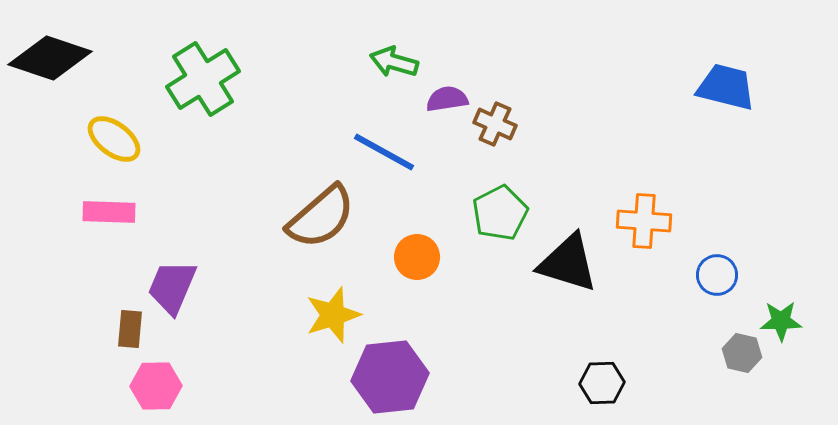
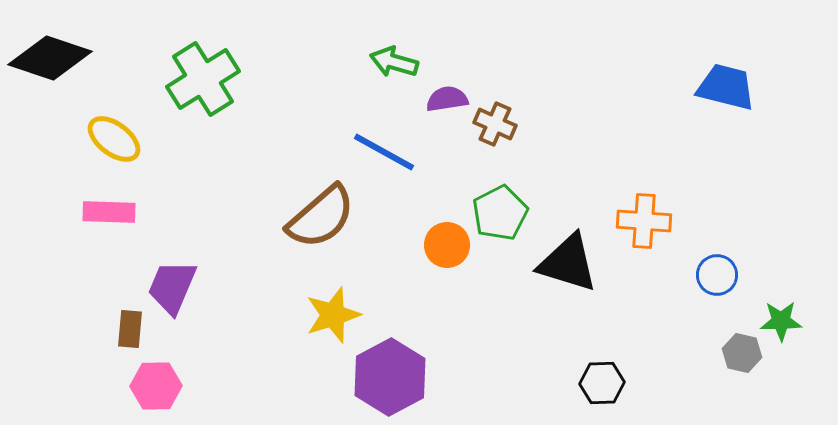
orange circle: moved 30 px right, 12 px up
purple hexagon: rotated 22 degrees counterclockwise
